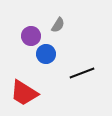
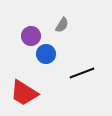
gray semicircle: moved 4 px right
